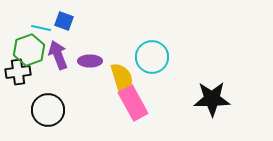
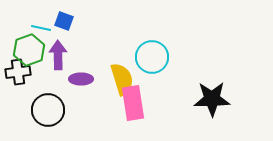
purple arrow: rotated 20 degrees clockwise
purple ellipse: moved 9 px left, 18 px down
pink rectangle: rotated 20 degrees clockwise
